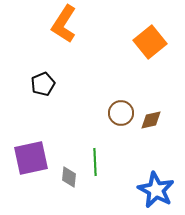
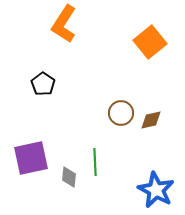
black pentagon: rotated 15 degrees counterclockwise
